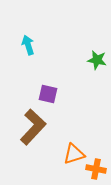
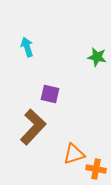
cyan arrow: moved 1 px left, 2 px down
green star: moved 3 px up
purple square: moved 2 px right
